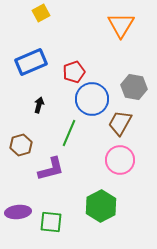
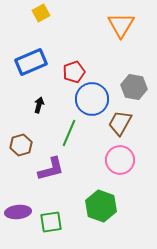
green hexagon: rotated 12 degrees counterclockwise
green square: rotated 15 degrees counterclockwise
